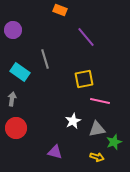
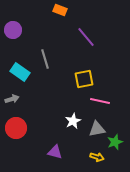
gray arrow: rotated 64 degrees clockwise
green star: moved 1 px right
